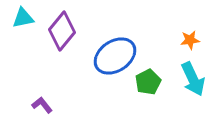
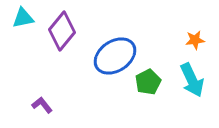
orange star: moved 5 px right
cyan arrow: moved 1 px left, 1 px down
